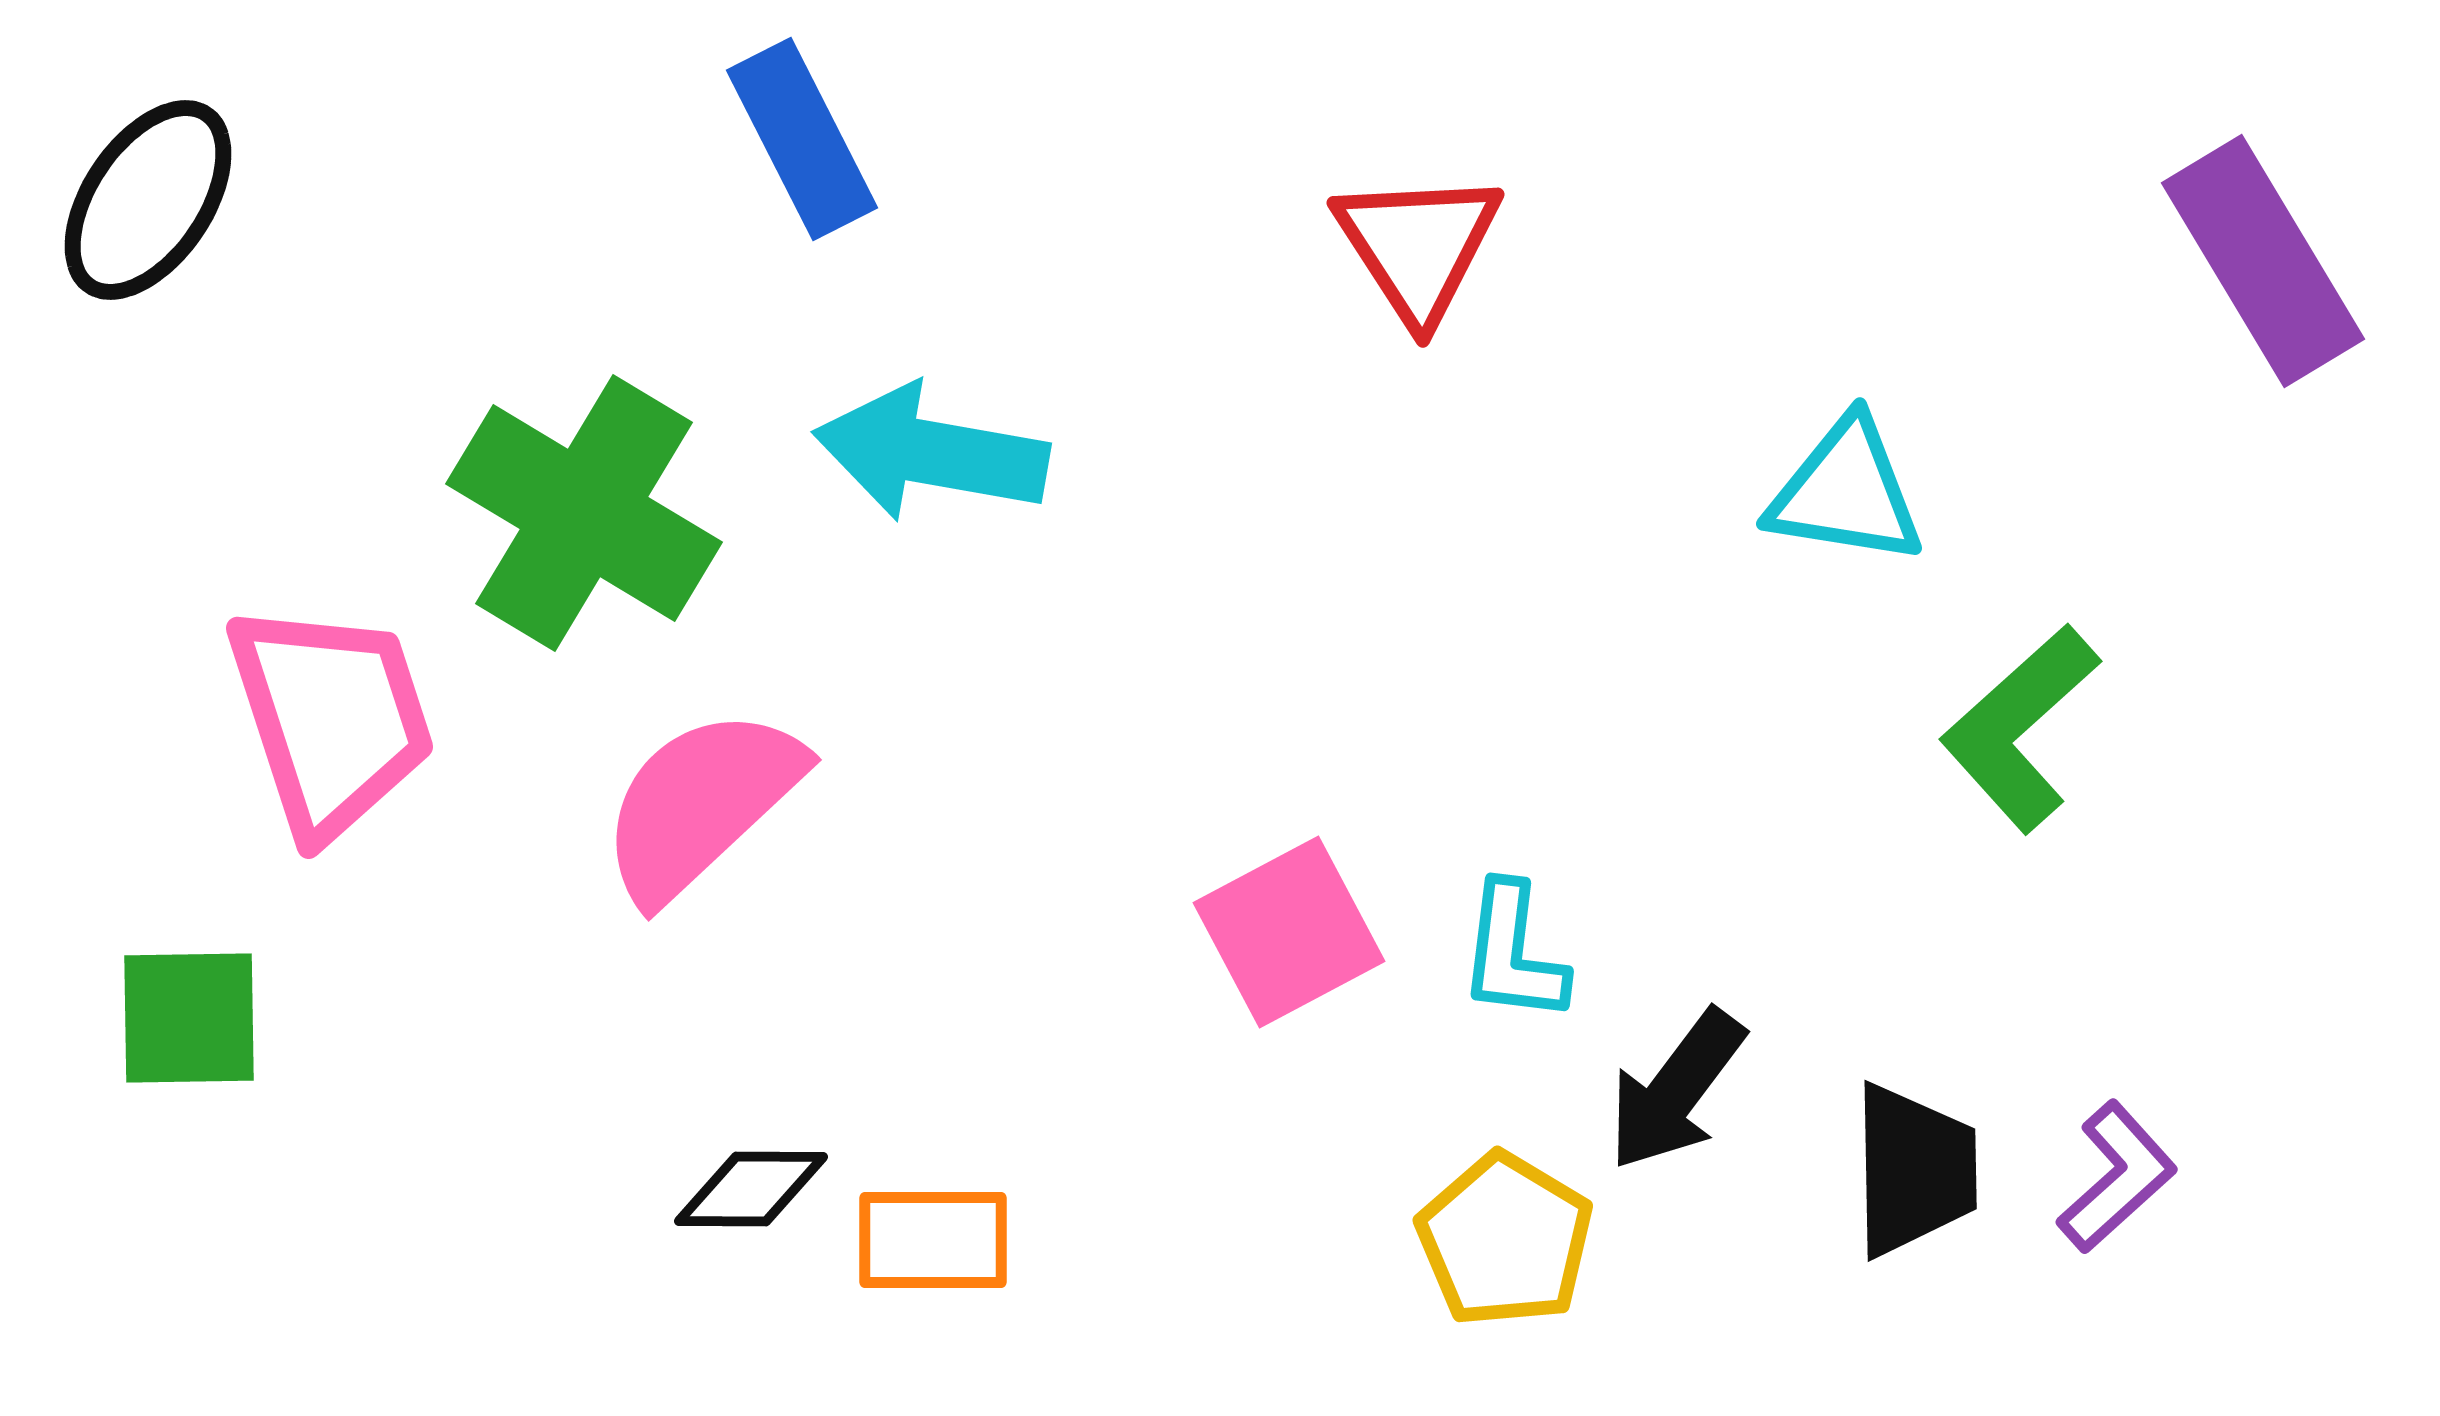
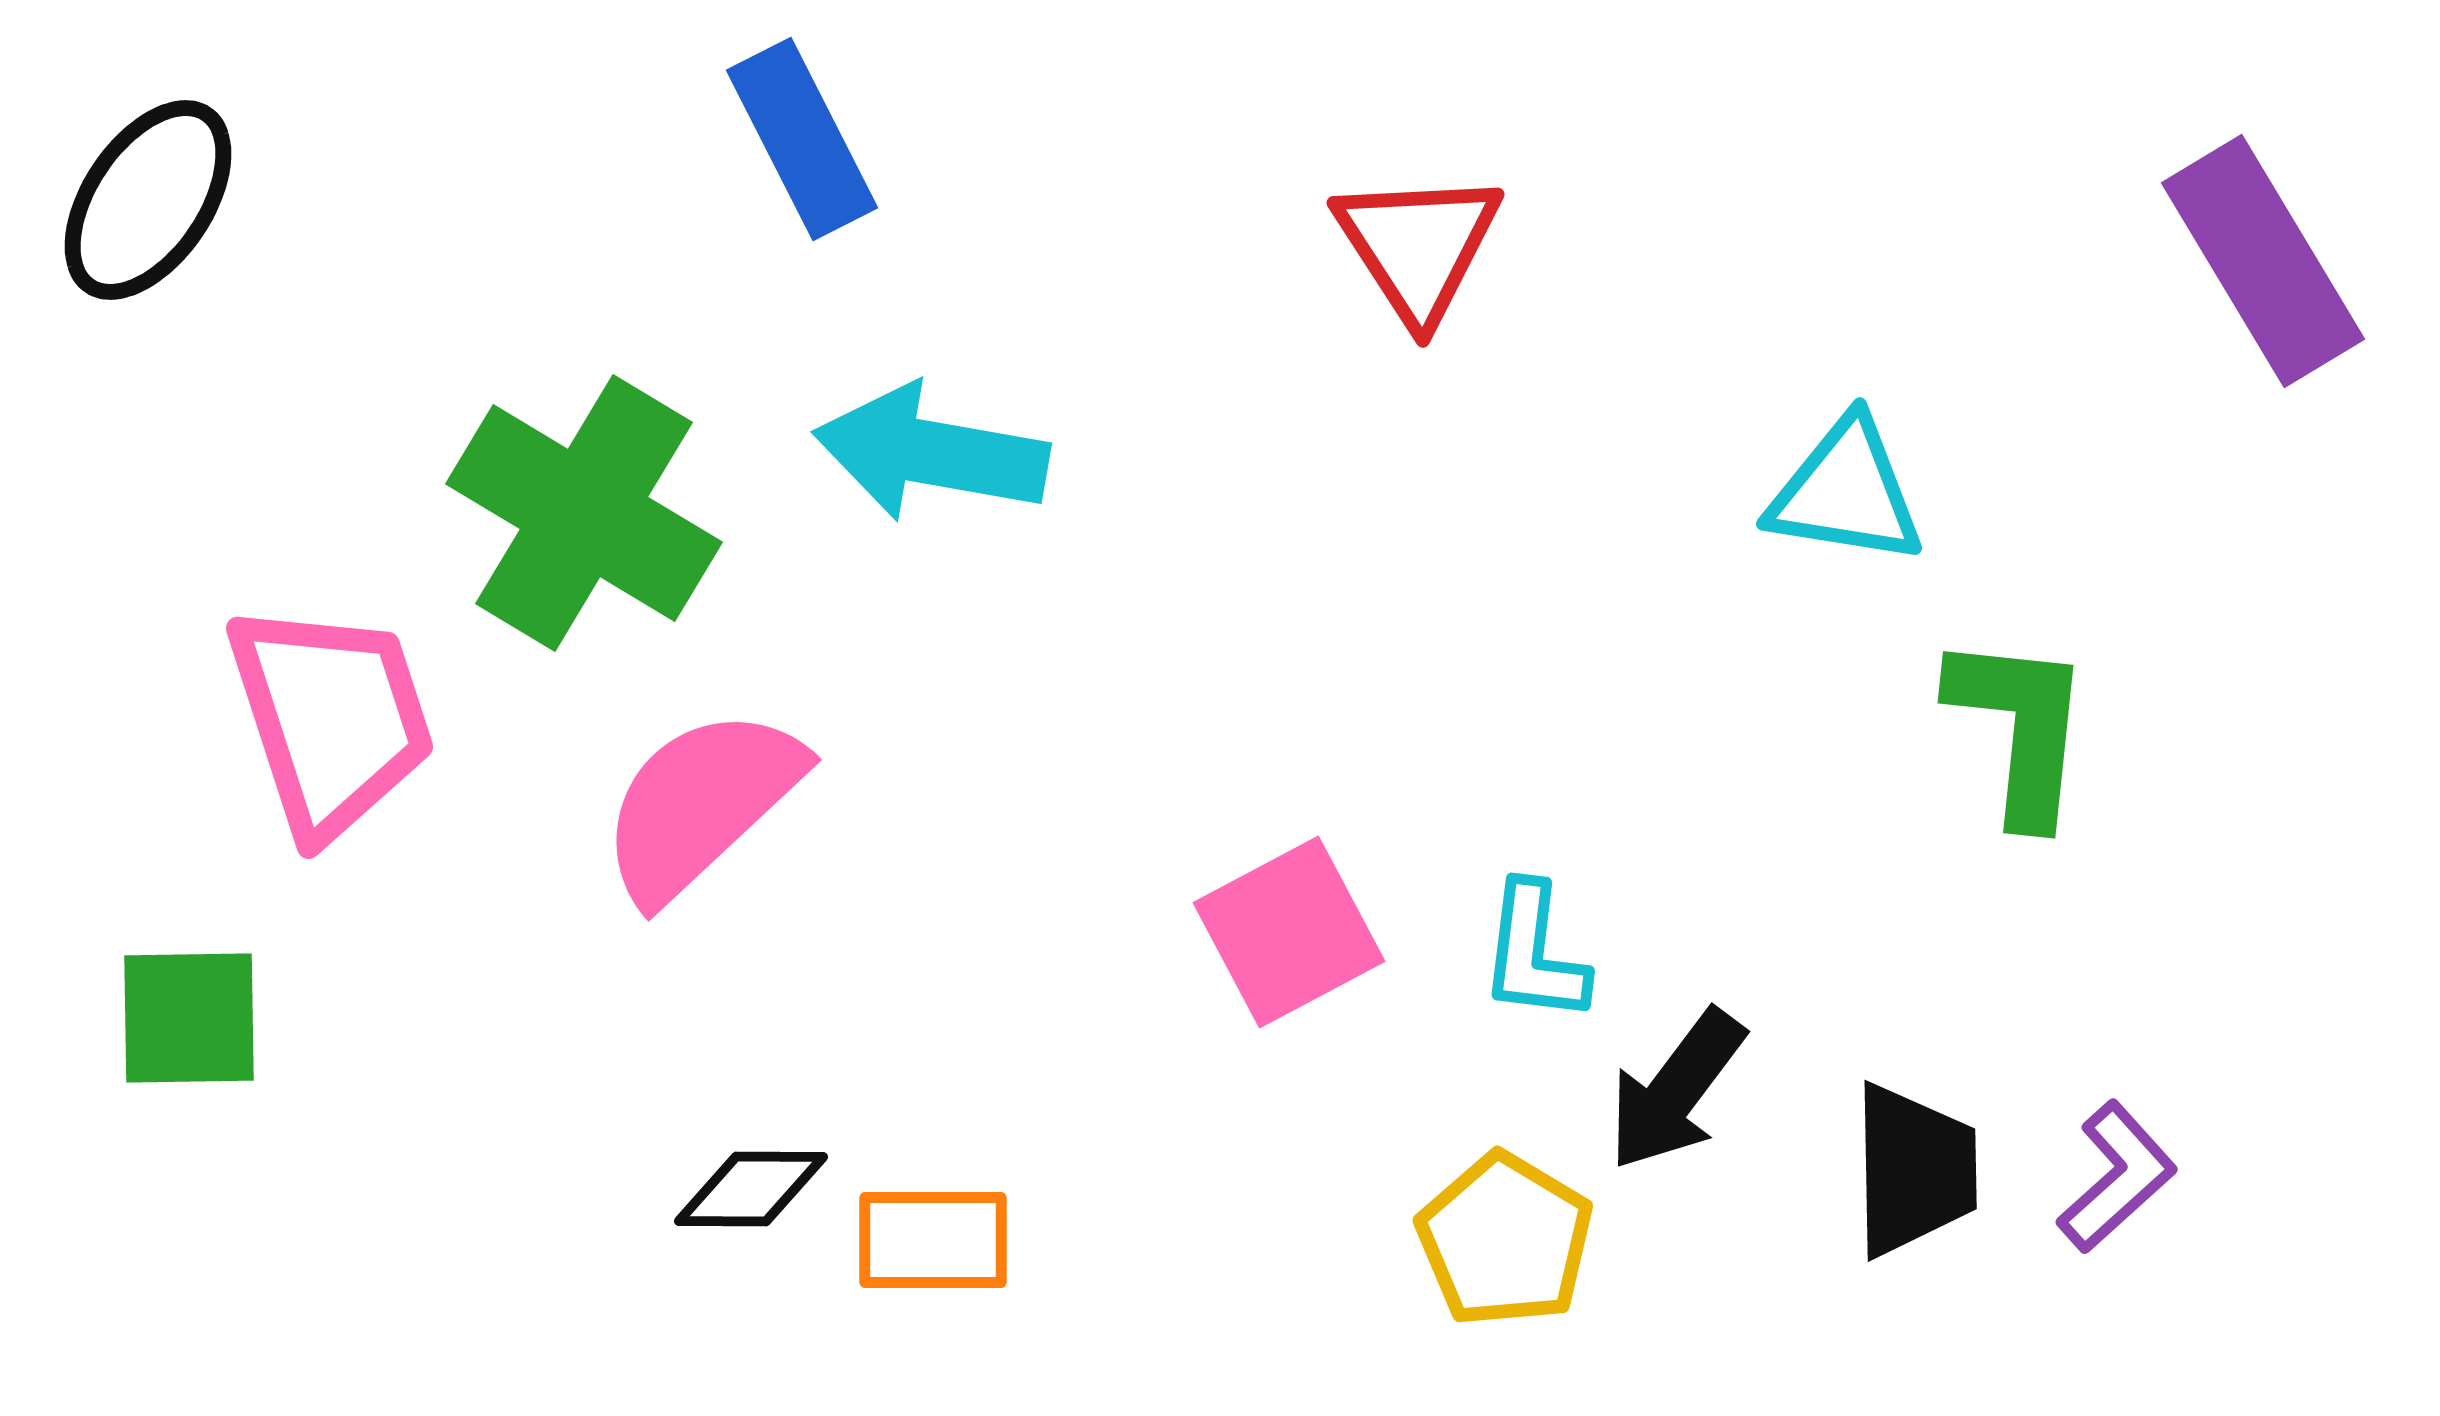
green L-shape: rotated 138 degrees clockwise
cyan L-shape: moved 21 px right
